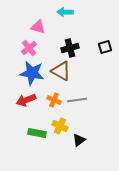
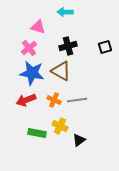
black cross: moved 2 px left, 2 px up
